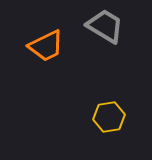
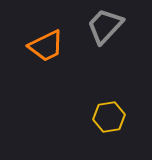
gray trapezoid: rotated 78 degrees counterclockwise
